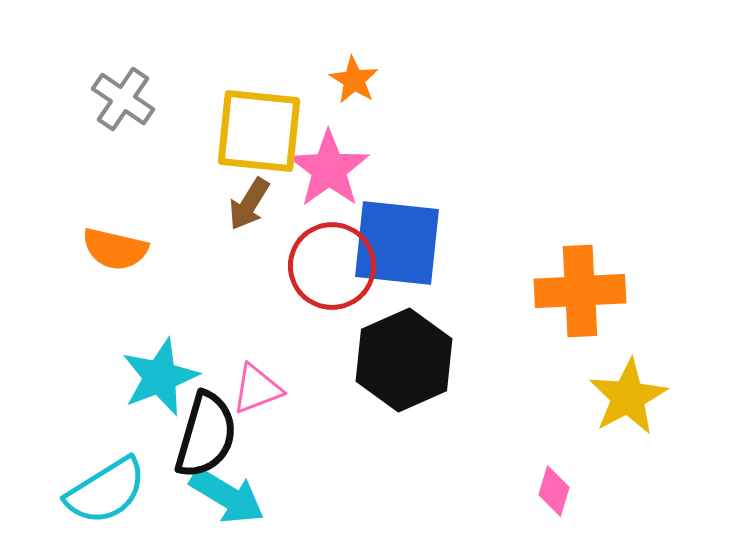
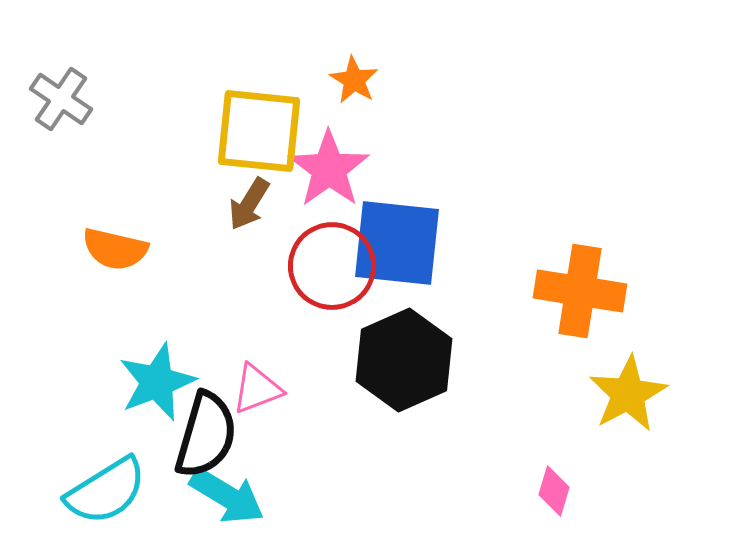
gray cross: moved 62 px left
orange cross: rotated 12 degrees clockwise
cyan star: moved 3 px left, 5 px down
yellow star: moved 3 px up
